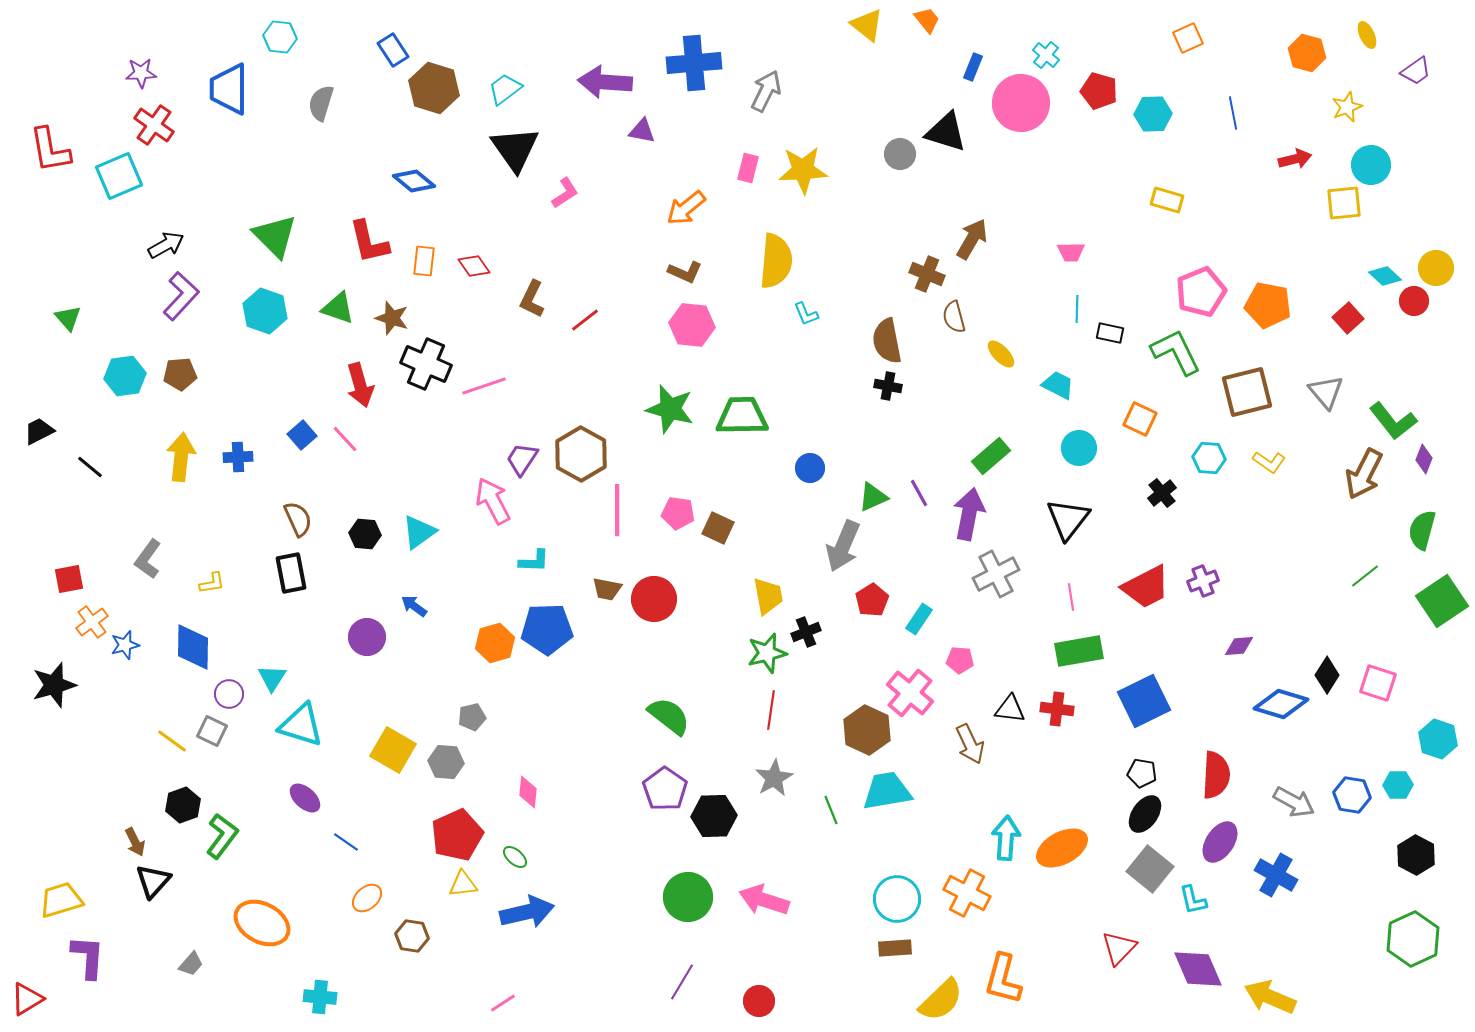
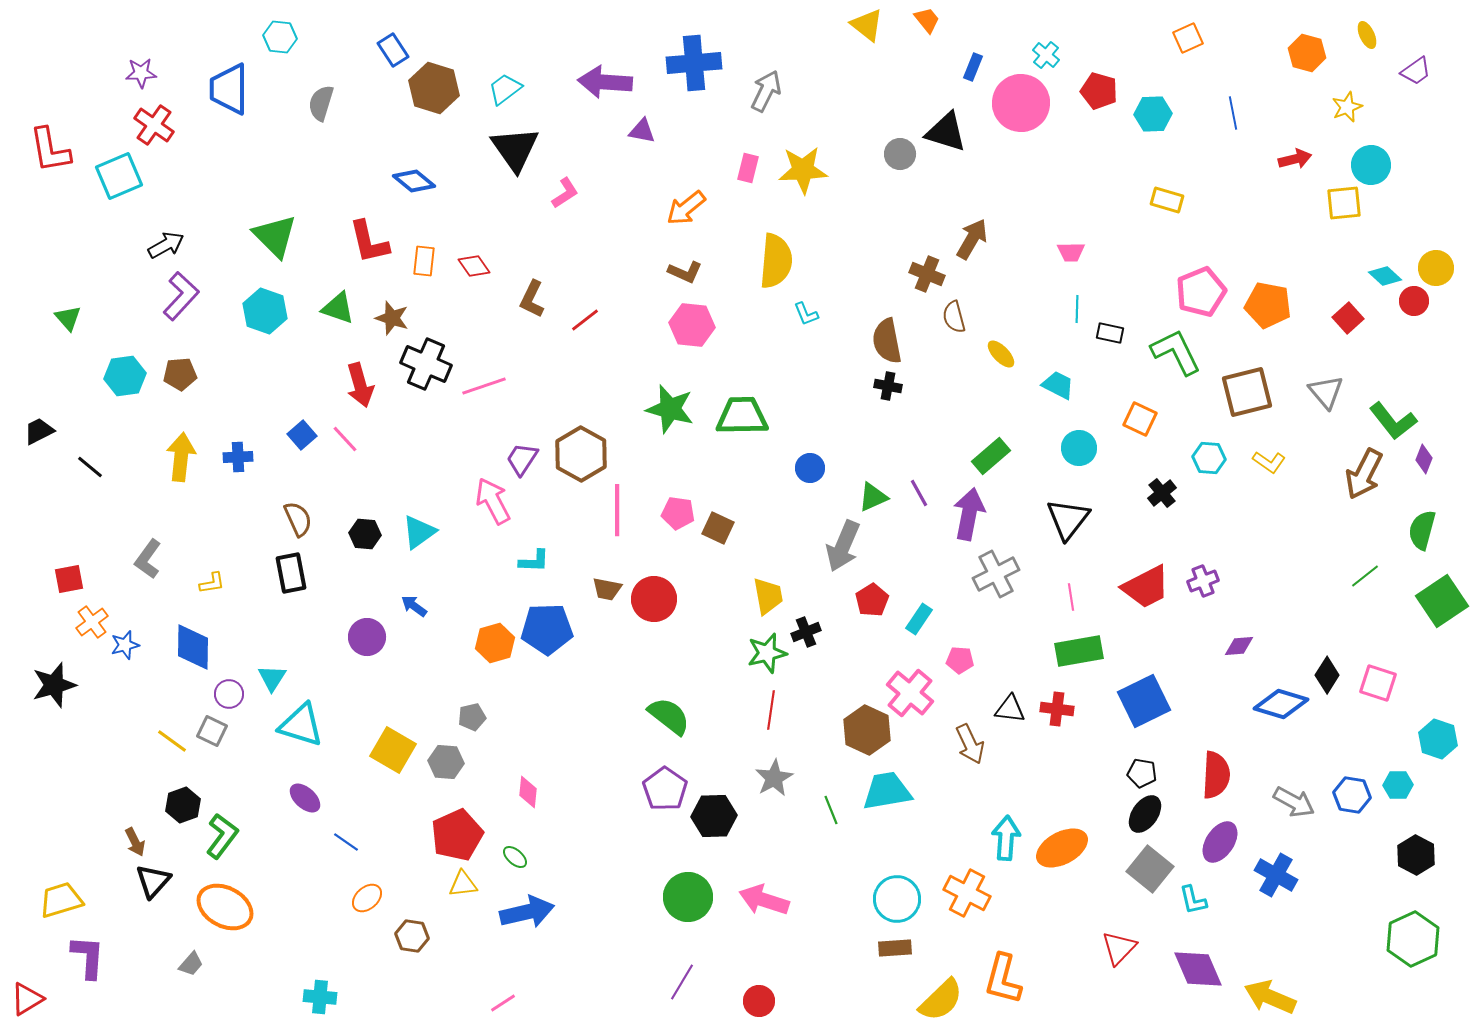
orange ellipse at (262, 923): moved 37 px left, 16 px up
